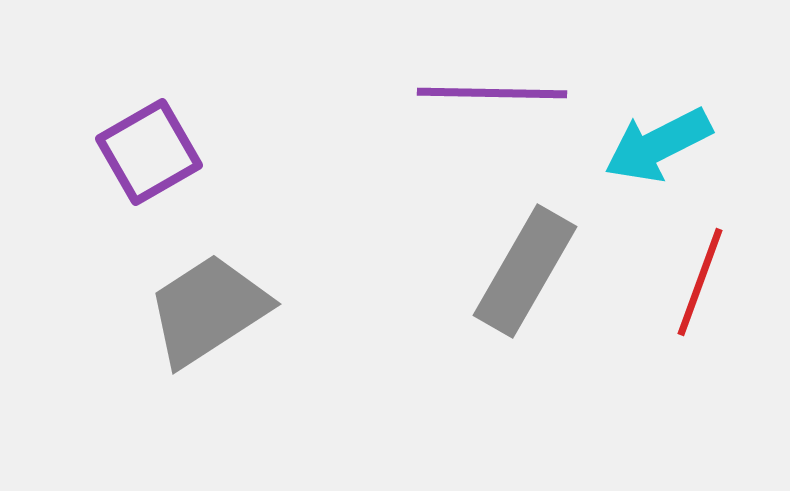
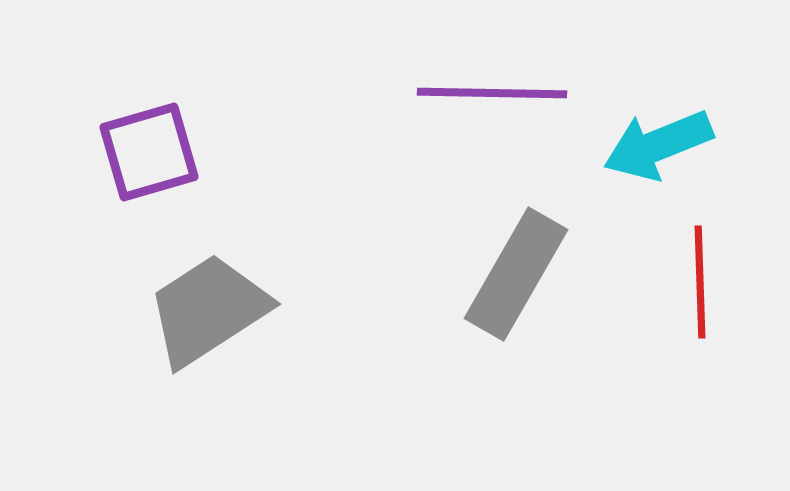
cyan arrow: rotated 5 degrees clockwise
purple square: rotated 14 degrees clockwise
gray rectangle: moved 9 px left, 3 px down
red line: rotated 22 degrees counterclockwise
